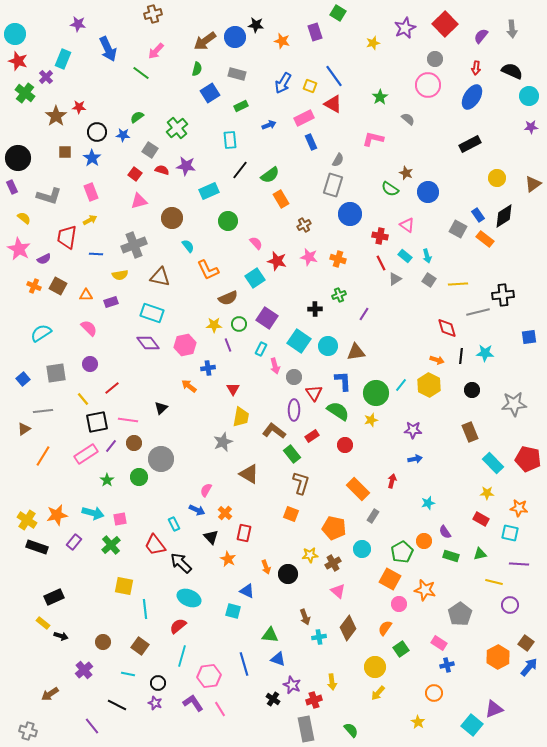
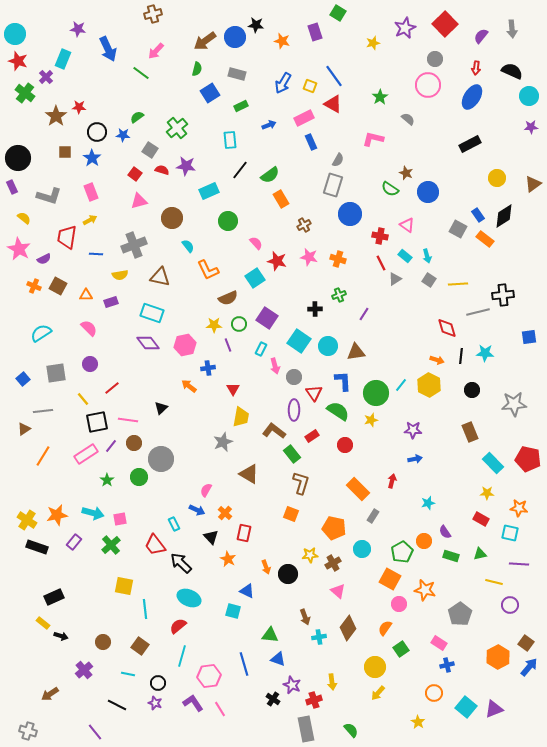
purple star at (78, 24): moved 5 px down
cyan square at (472, 725): moved 6 px left, 18 px up
purple line at (92, 726): moved 3 px right, 6 px down
